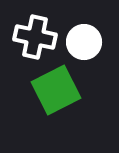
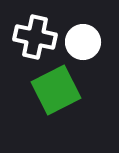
white circle: moved 1 px left
